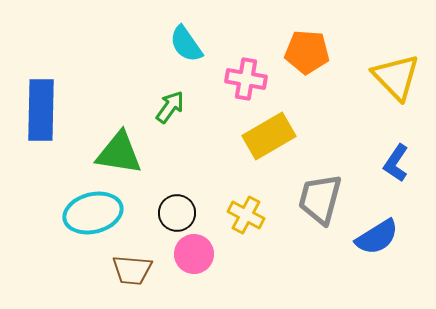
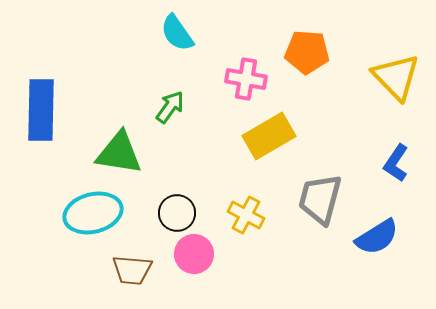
cyan semicircle: moved 9 px left, 11 px up
